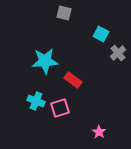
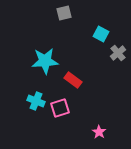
gray square: rotated 28 degrees counterclockwise
